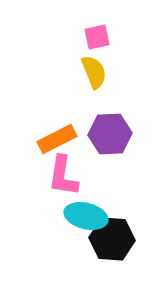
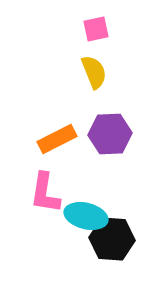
pink square: moved 1 px left, 8 px up
pink L-shape: moved 18 px left, 17 px down
